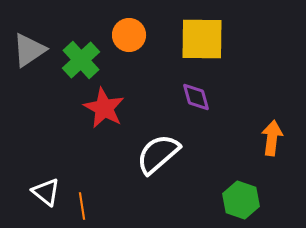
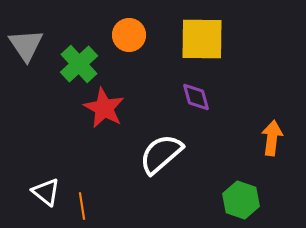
gray triangle: moved 3 px left, 5 px up; rotated 30 degrees counterclockwise
green cross: moved 2 px left, 4 px down
white semicircle: moved 3 px right
